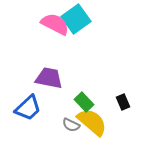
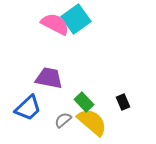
gray semicircle: moved 8 px left, 5 px up; rotated 114 degrees clockwise
